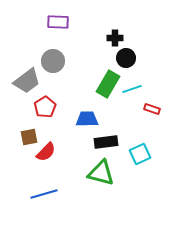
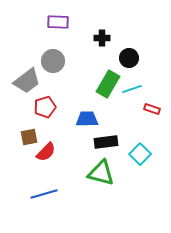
black cross: moved 13 px left
black circle: moved 3 px right
red pentagon: rotated 15 degrees clockwise
cyan square: rotated 20 degrees counterclockwise
